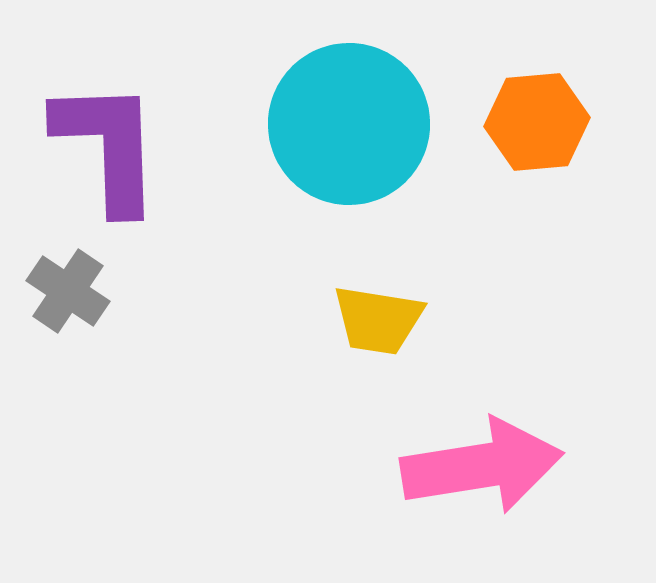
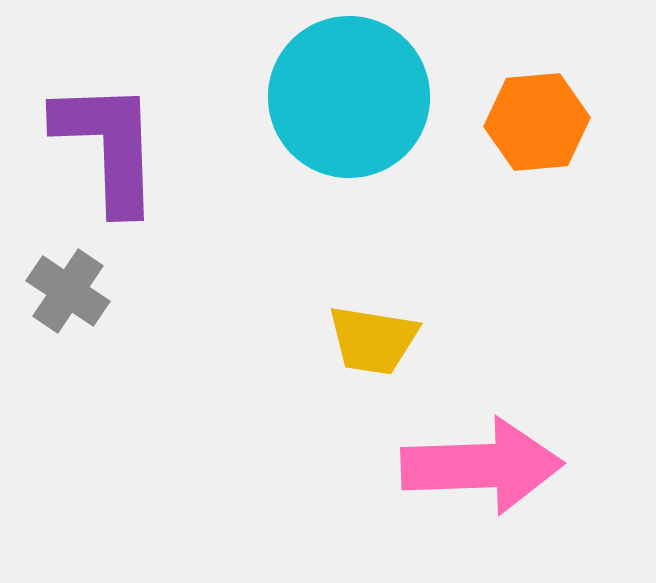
cyan circle: moved 27 px up
yellow trapezoid: moved 5 px left, 20 px down
pink arrow: rotated 7 degrees clockwise
